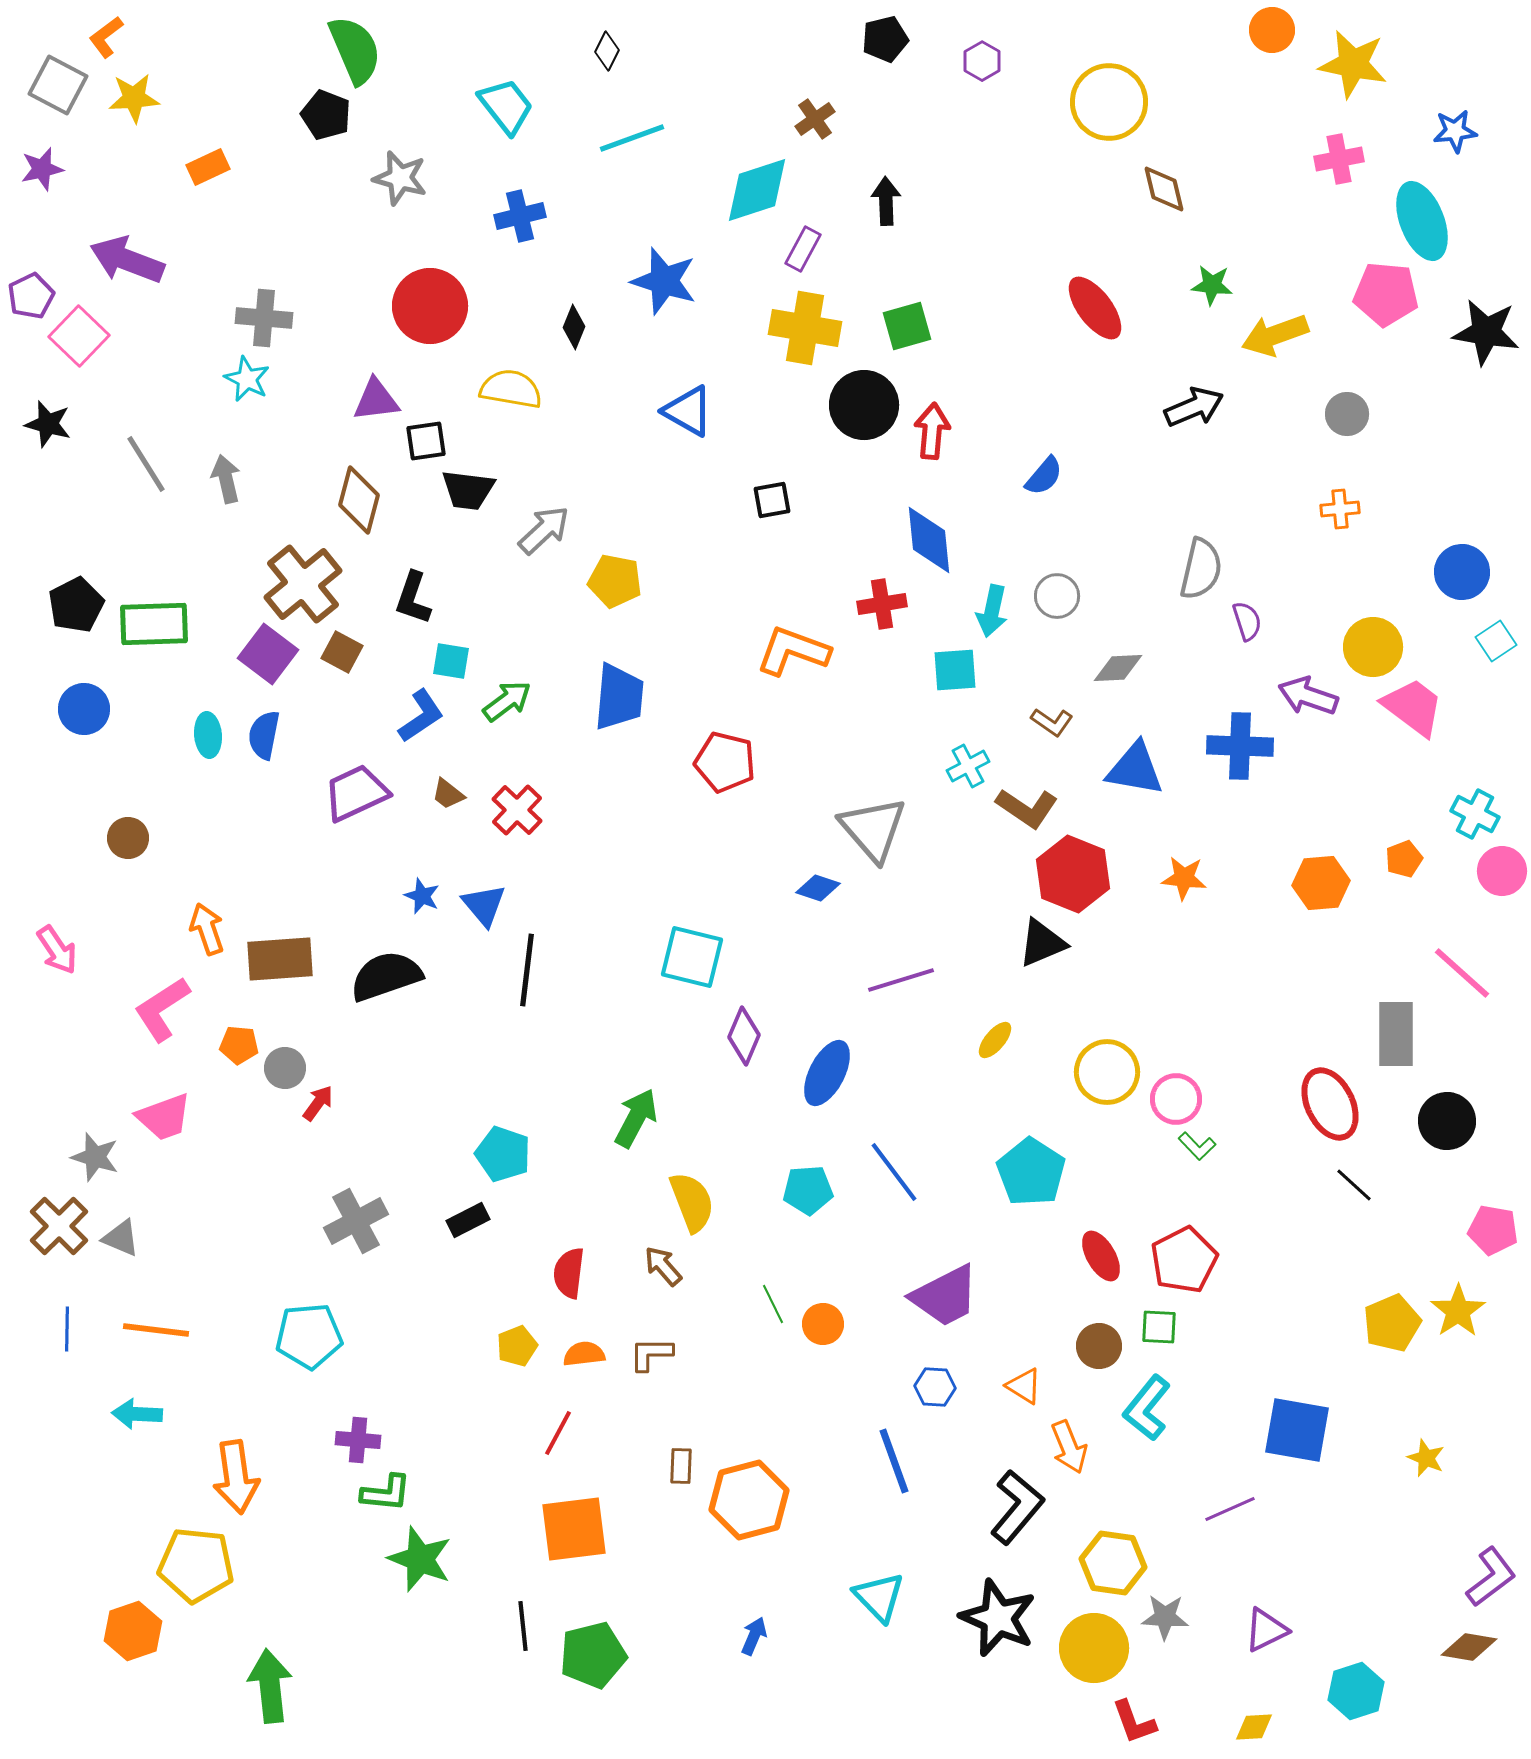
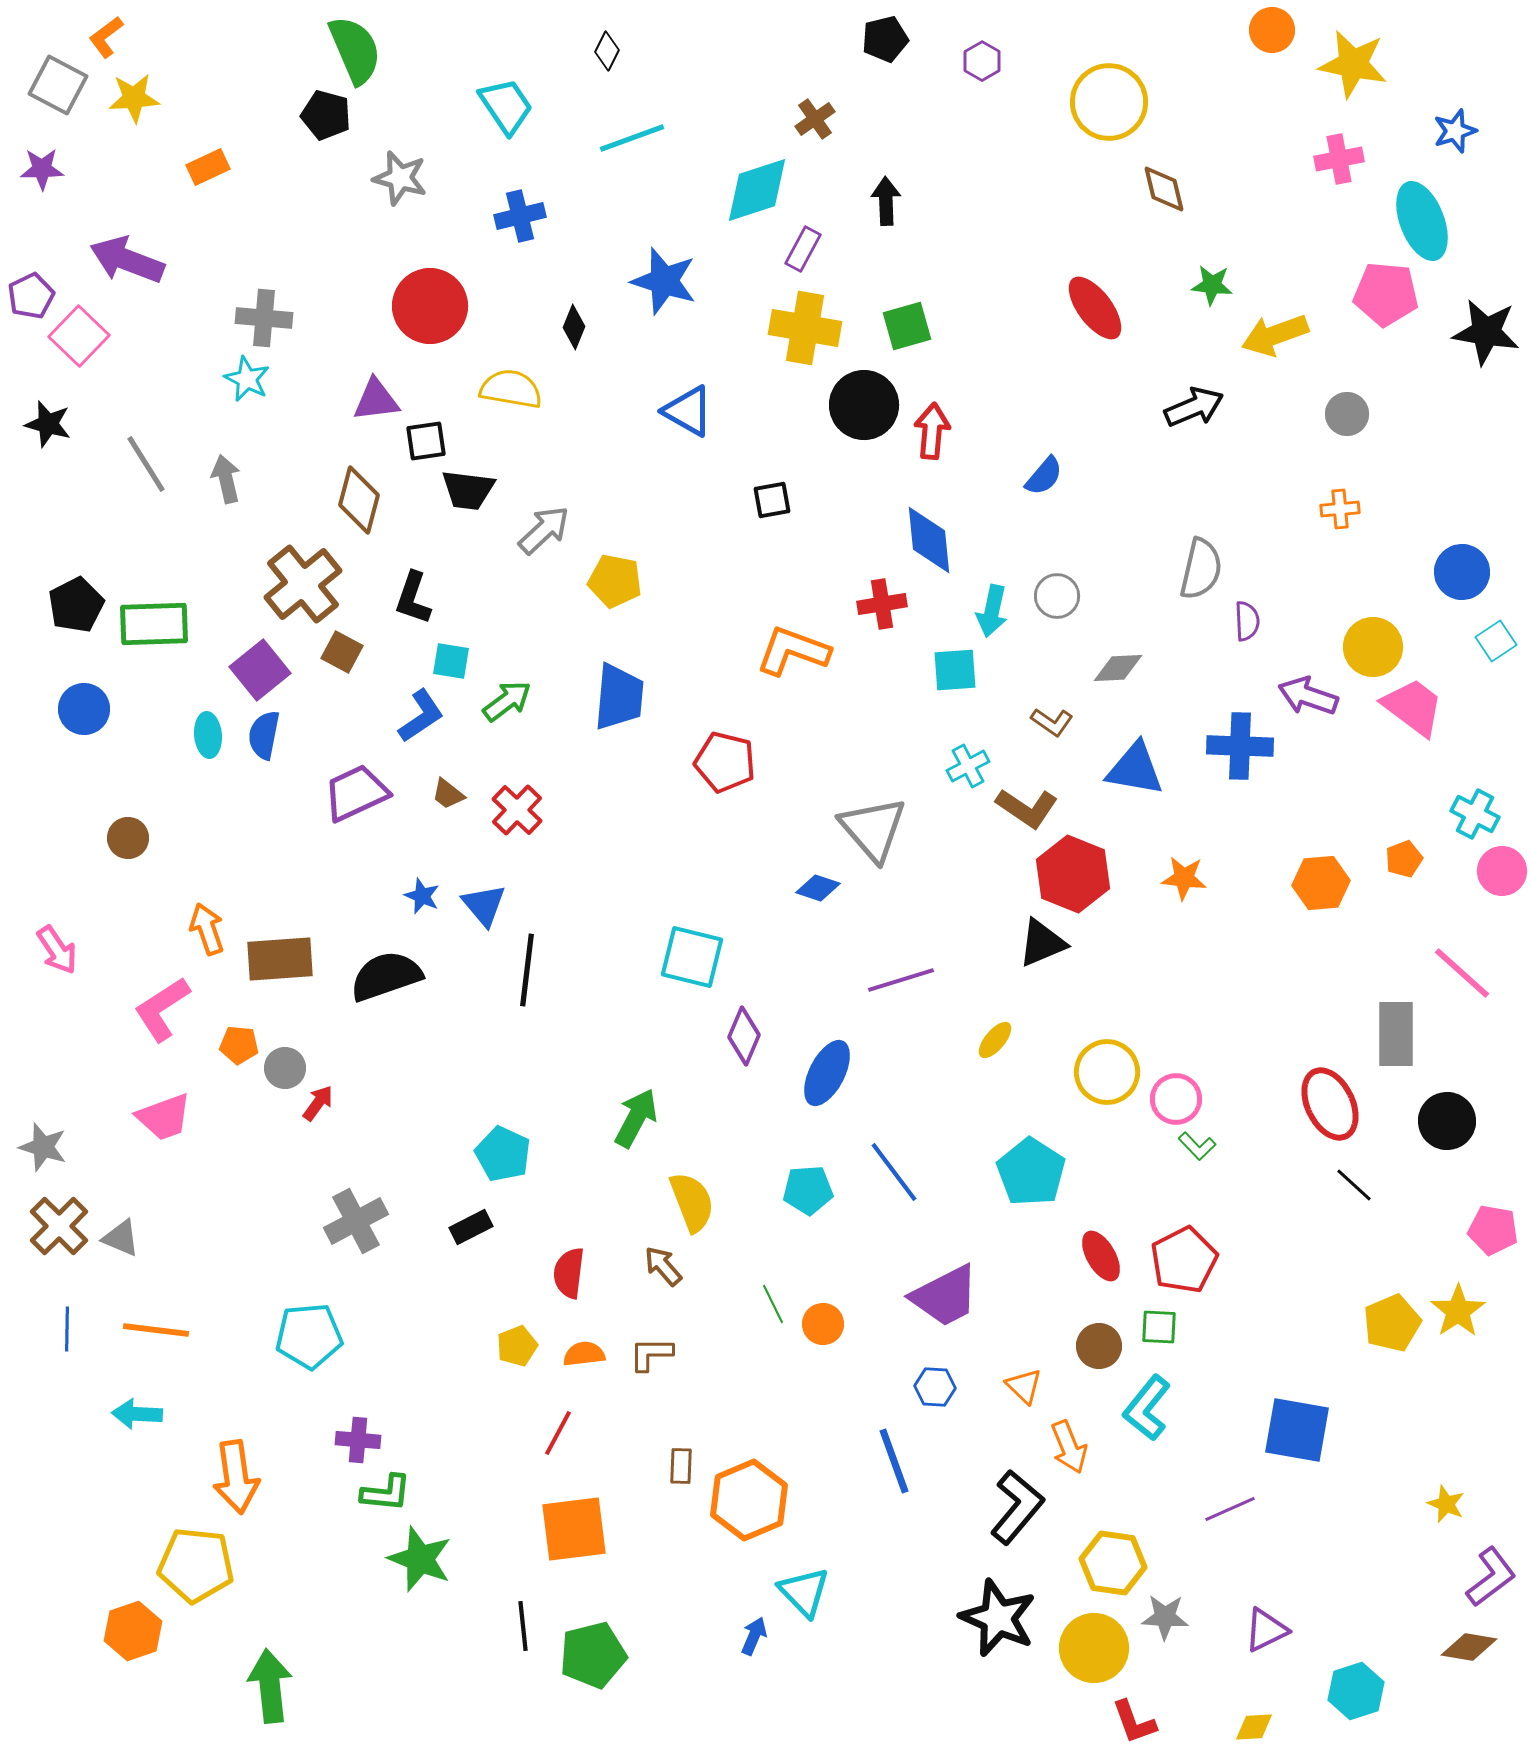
cyan trapezoid at (506, 106): rotated 4 degrees clockwise
black pentagon at (326, 115): rotated 6 degrees counterclockwise
blue star at (1455, 131): rotated 12 degrees counterclockwise
purple star at (42, 169): rotated 12 degrees clockwise
purple semicircle at (1247, 621): rotated 15 degrees clockwise
purple square at (268, 654): moved 8 px left, 16 px down; rotated 14 degrees clockwise
cyan pentagon at (503, 1154): rotated 6 degrees clockwise
gray star at (95, 1157): moved 52 px left, 10 px up
black rectangle at (468, 1220): moved 3 px right, 7 px down
orange triangle at (1024, 1386): rotated 12 degrees clockwise
yellow star at (1426, 1458): moved 20 px right, 46 px down
orange hexagon at (749, 1500): rotated 8 degrees counterclockwise
cyan triangle at (879, 1597): moved 75 px left, 5 px up
